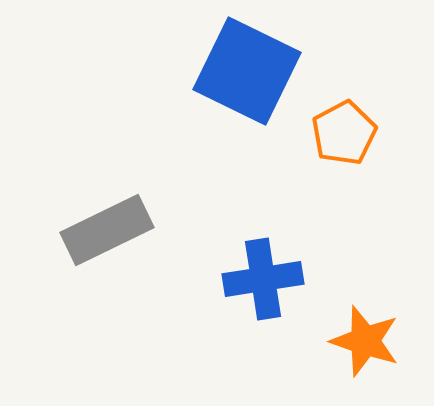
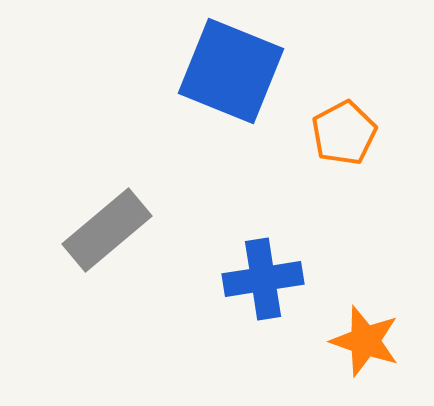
blue square: moved 16 px left; rotated 4 degrees counterclockwise
gray rectangle: rotated 14 degrees counterclockwise
